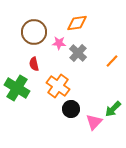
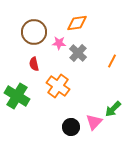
orange line: rotated 16 degrees counterclockwise
green cross: moved 8 px down
black circle: moved 18 px down
